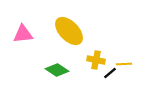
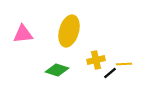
yellow ellipse: rotated 60 degrees clockwise
yellow cross: rotated 24 degrees counterclockwise
green diamond: rotated 15 degrees counterclockwise
